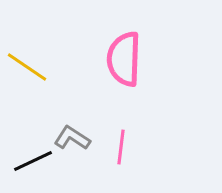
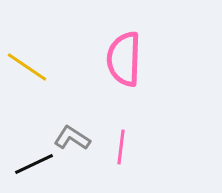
black line: moved 1 px right, 3 px down
